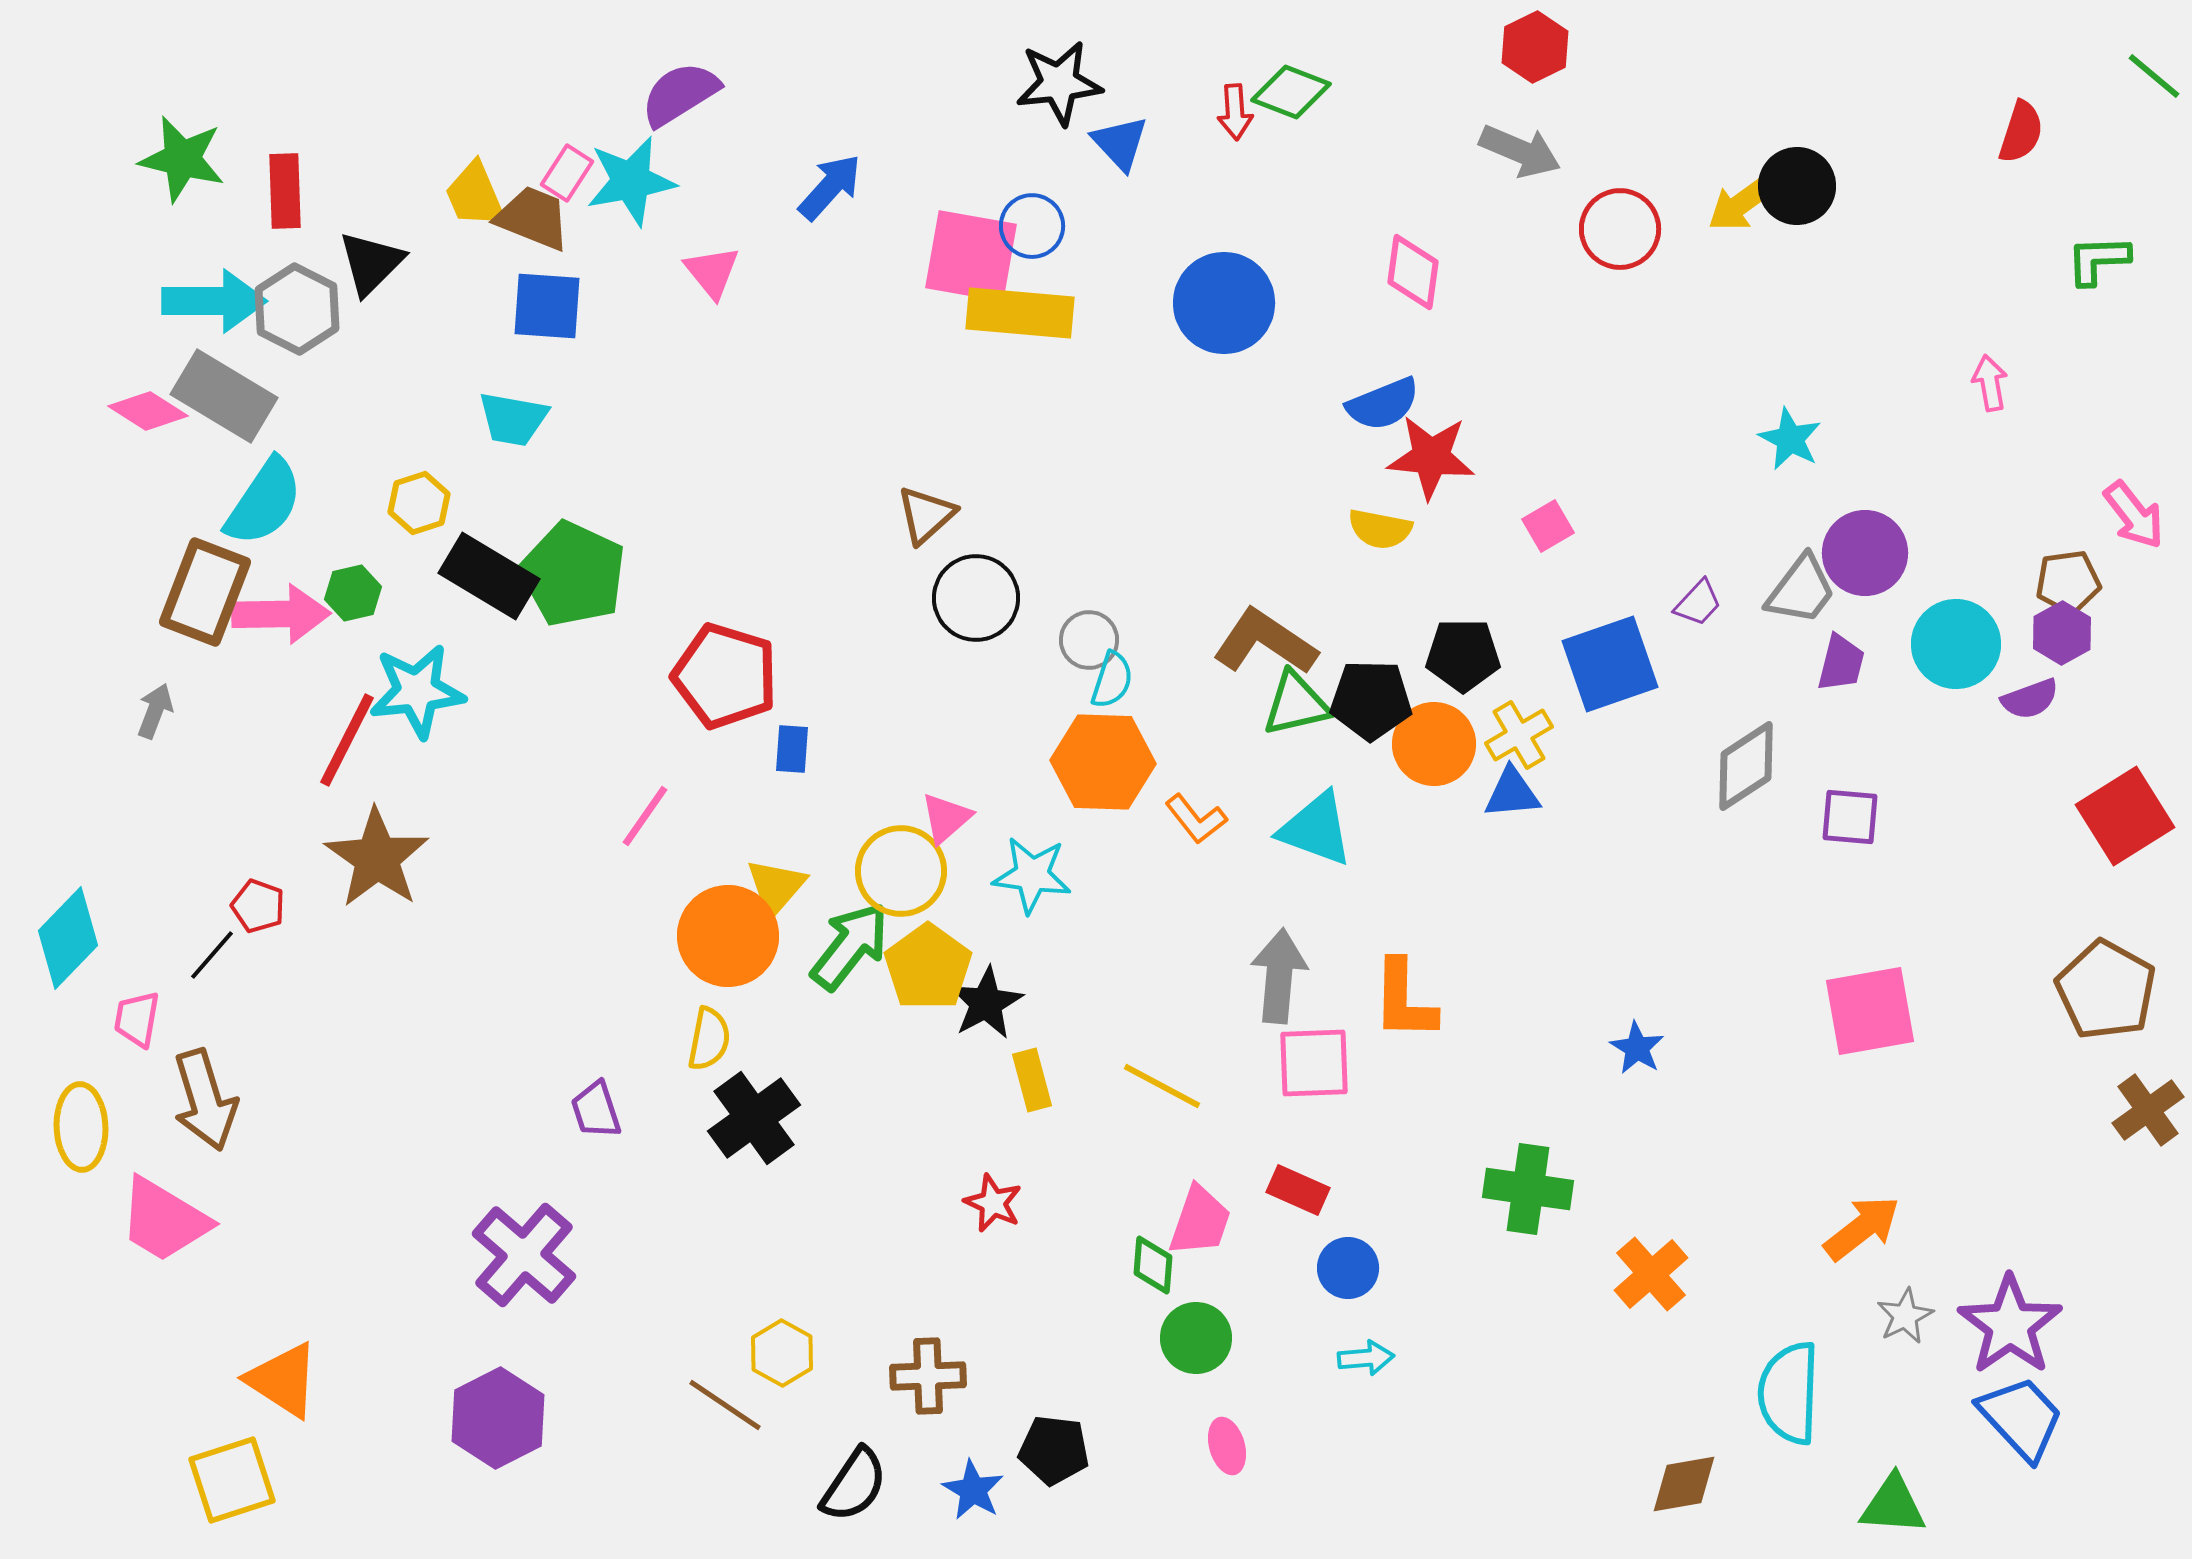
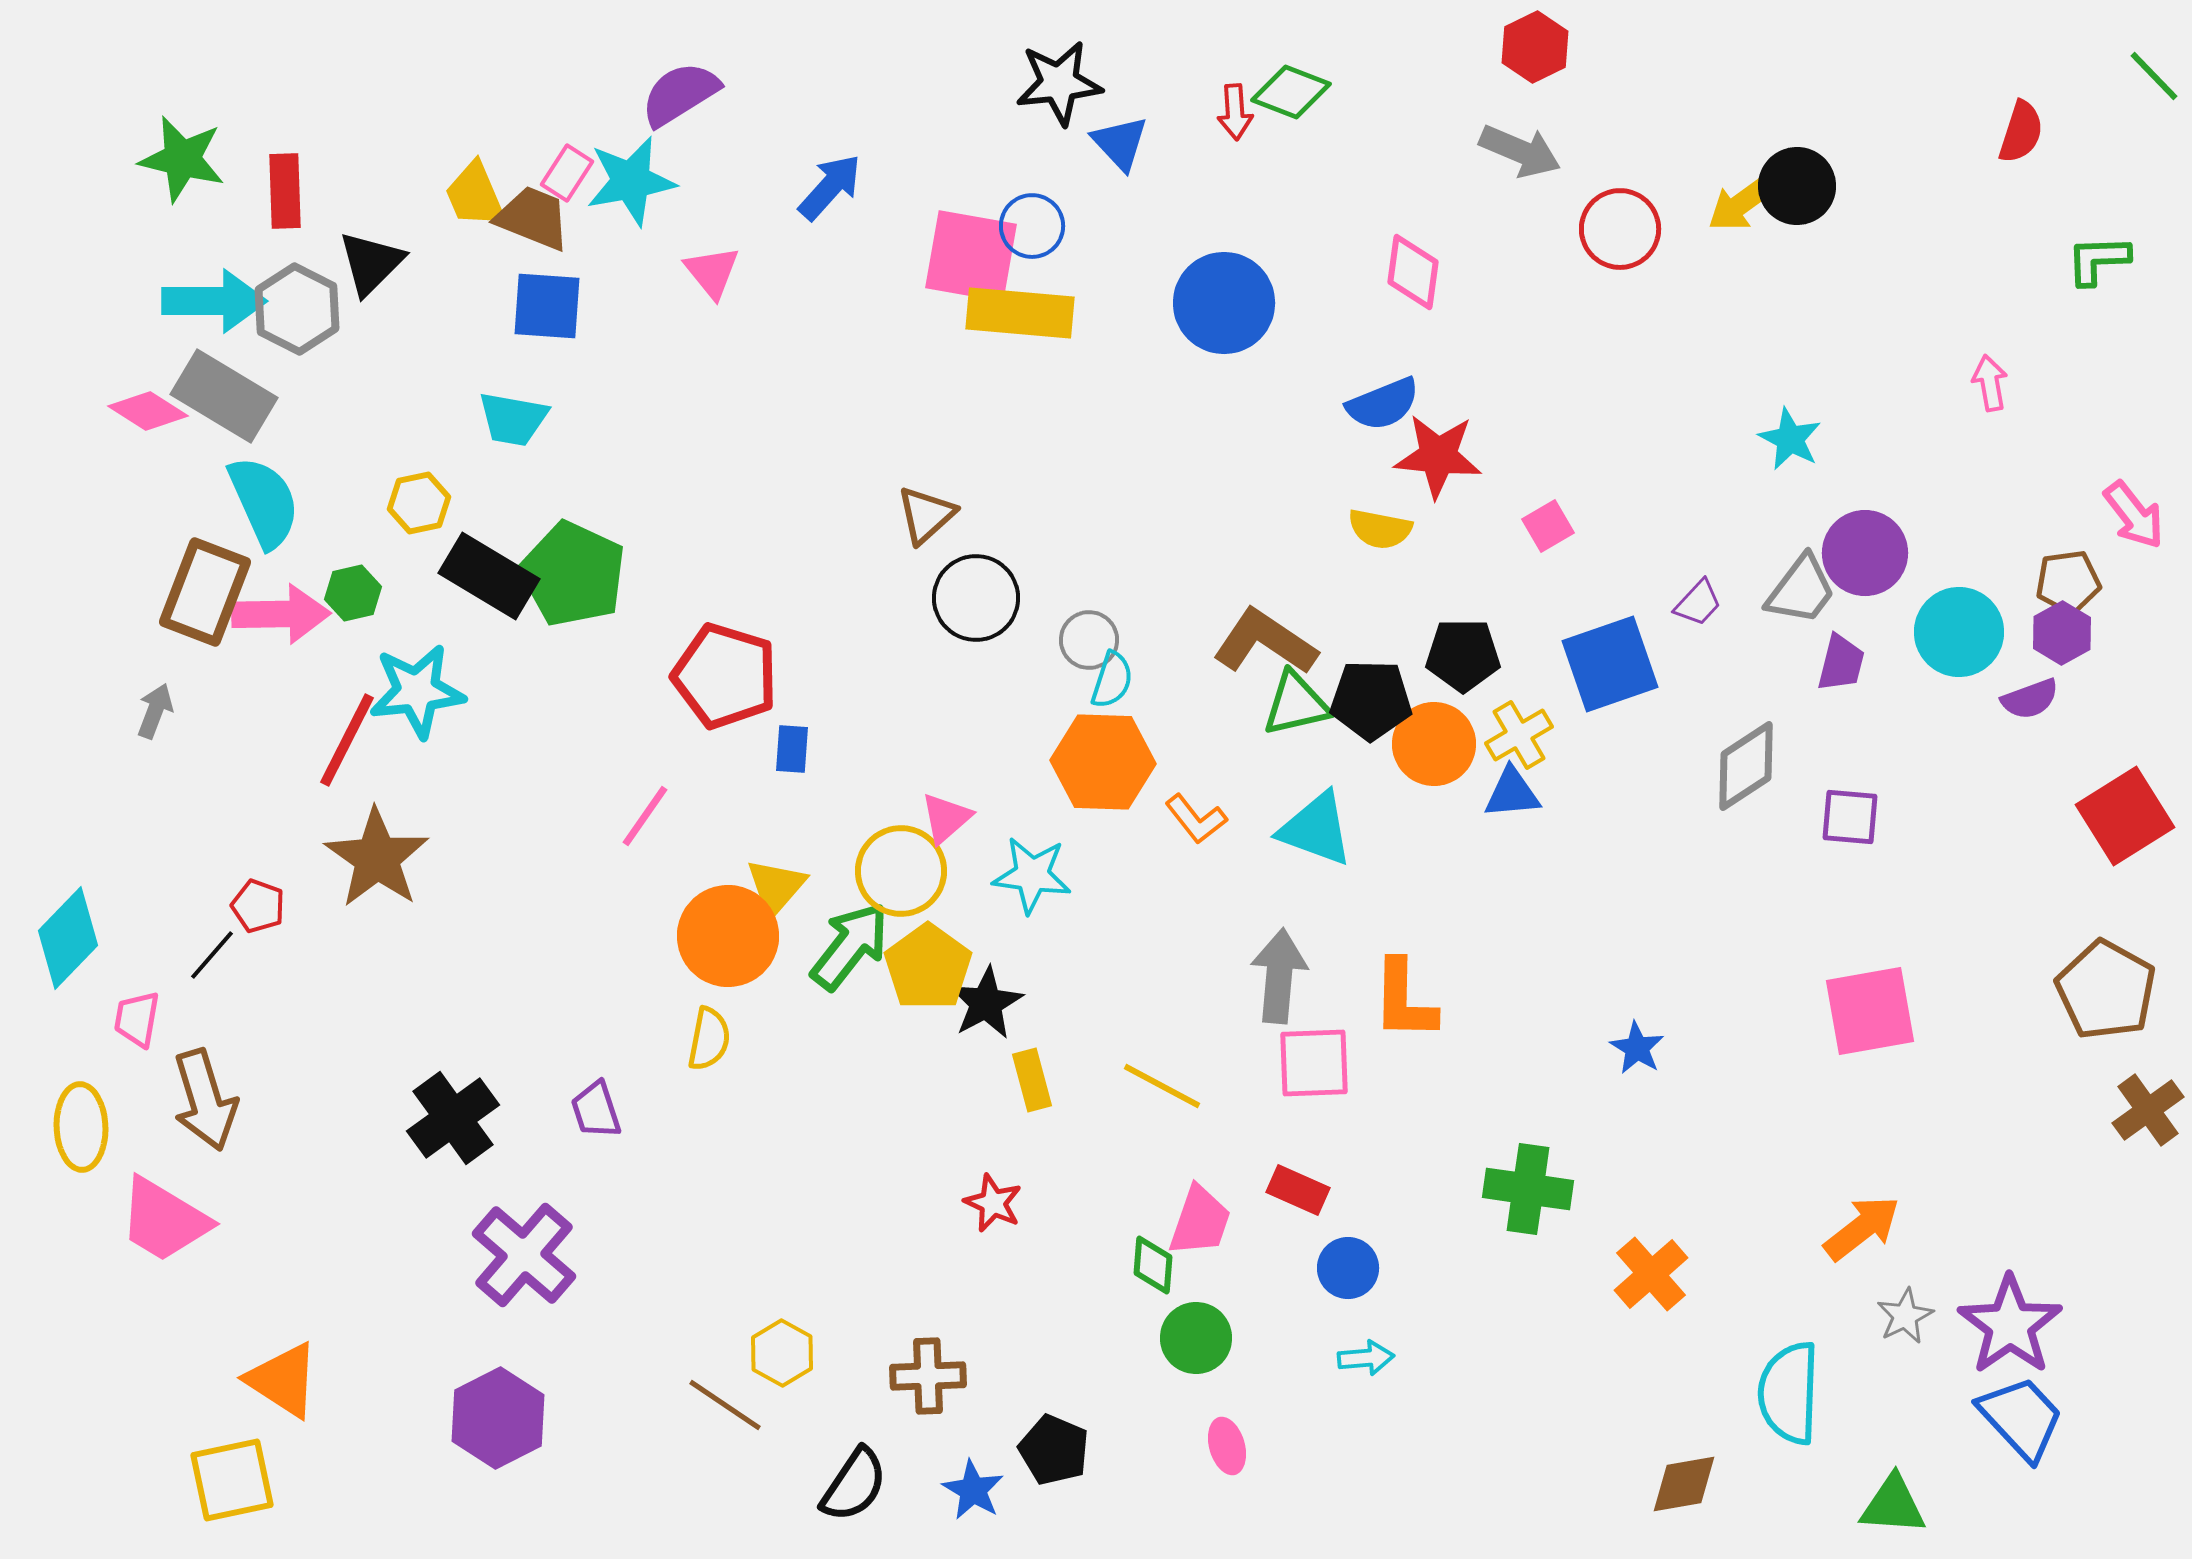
green line at (2154, 76): rotated 6 degrees clockwise
red star at (1431, 457): moved 7 px right, 1 px up
cyan semicircle at (264, 502): rotated 58 degrees counterclockwise
yellow hexagon at (419, 503): rotated 6 degrees clockwise
cyan circle at (1956, 644): moved 3 px right, 12 px up
black cross at (754, 1118): moved 301 px left
black pentagon at (1054, 1450): rotated 16 degrees clockwise
yellow square at (232, 1480): rotated 6 degrees clockwise
